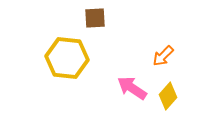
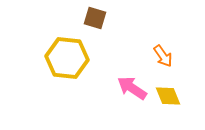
brown square: rotated 20 degrees clockwise
orange arrow: rotated 80 degrees counterclockwise
yellow diamond: rotated 64 degrees counterclockwise
